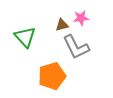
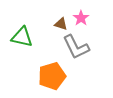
pink star: rotated 28 degrees counterclockwise
brown triangle: moved 1 px left, 1 px up; rotated 32 degrees clockwise
green triangle: moved 3 px left; rotated 35 degrees counterclockwise
